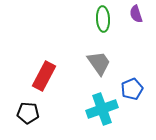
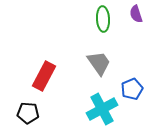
cyan cross: rotated 8 degrees counterclockwise
